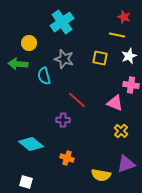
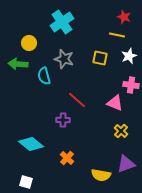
orange cross: rotated 24 degrees clockwise
